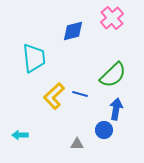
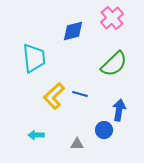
green semicircle: moved 1 px right, 11 px up
blue arrow: moved 3 px right, 1 px down
cyan arrow: moved 16 px right
